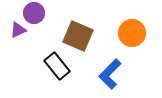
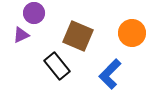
purple triangle: moved 3 px right, 5 px down
